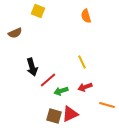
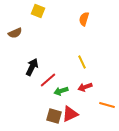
orange semicircle: moved 2 px left, 3 px down; rotated 32 degrees clockwise
black arrow: rotated 138 degrees counterclockwise
